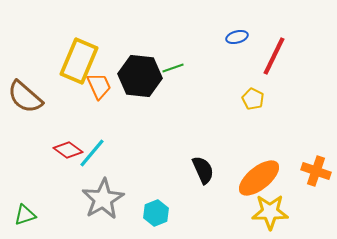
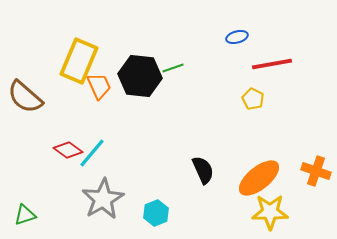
red line: moved 2 px left, 8 px down; rotated 54 degrees clockwise
